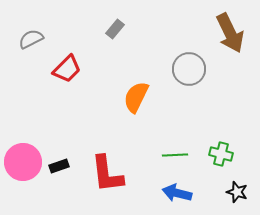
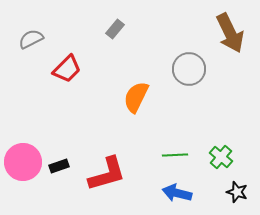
green cross: moved 3 px down; rotated 25 degrees clockwise
red L-shape: rotated 99 degrees counterclockwise
